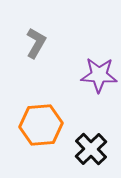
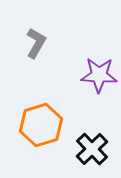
orange hexagon: rotated 12 degrees counterclockwise
black cross: moved 1 px right
